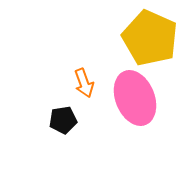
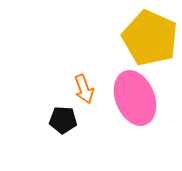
orange arrow: moved 6 px down
black pentagon: rotated 12 degrees clockwise
